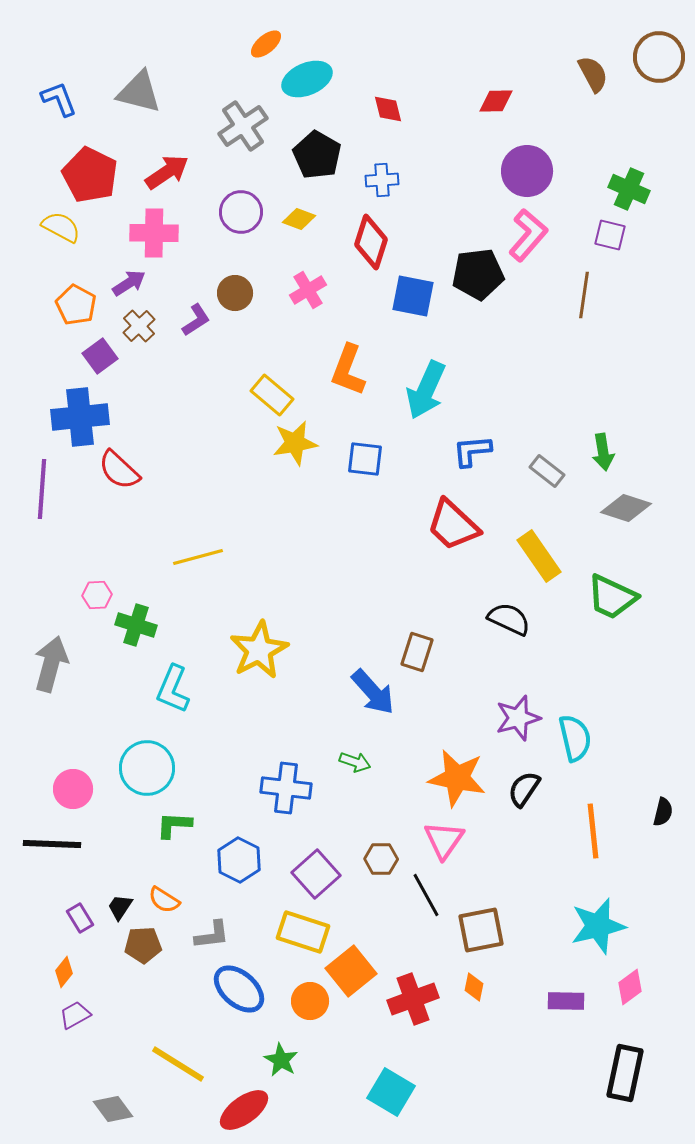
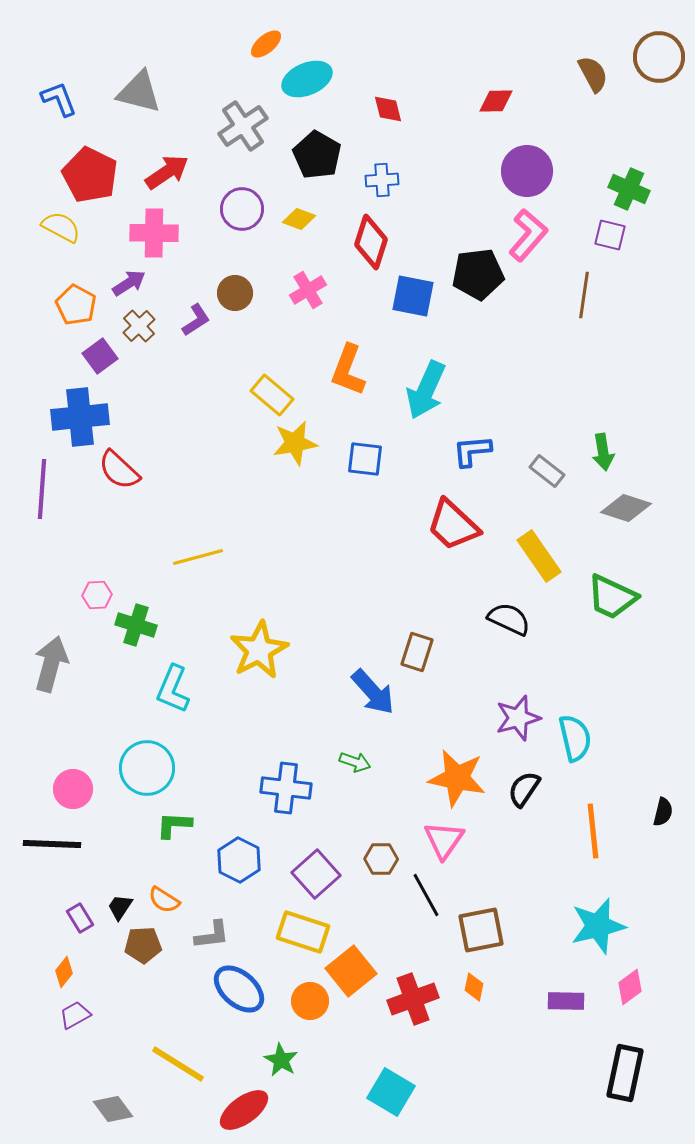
purple circle at (241, 212): moved 1 px right, 3 px up
